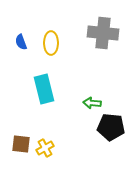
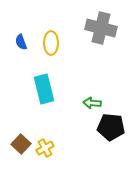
gray cross: moved 2 px left, 5 px up; rotated 8 degrees clockwise
brown square: rotated 36 degrees clockwise
